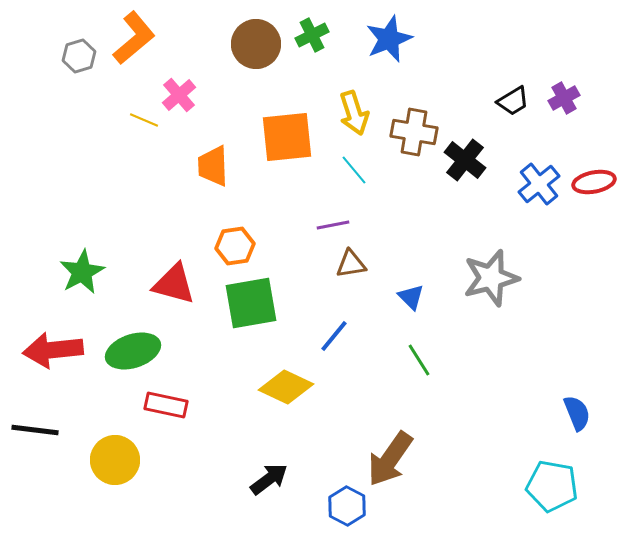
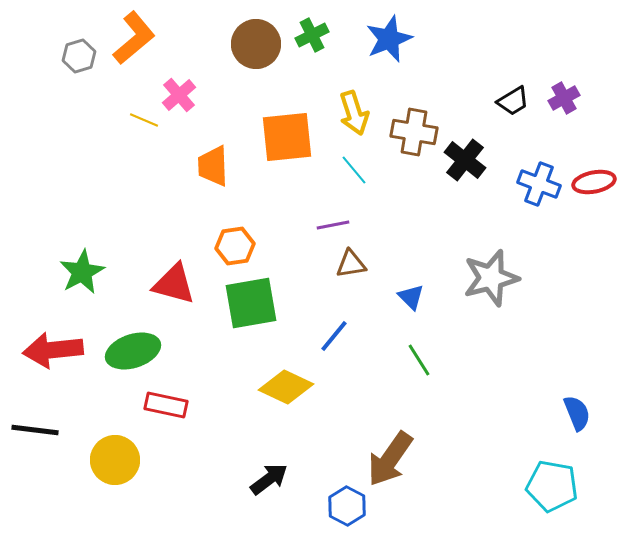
blue cross: rotated 30 degrees counterclockwise
